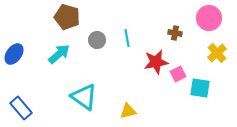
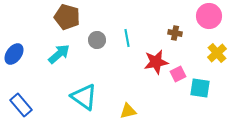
pink circle: moved 2 px up
blue rectangle: moved 3 px up
